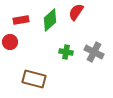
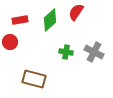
red rectangle: moved 1 px left
